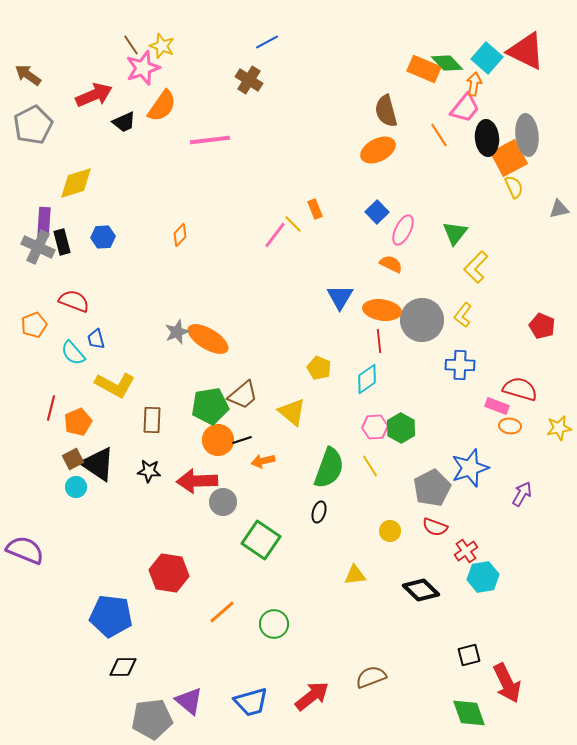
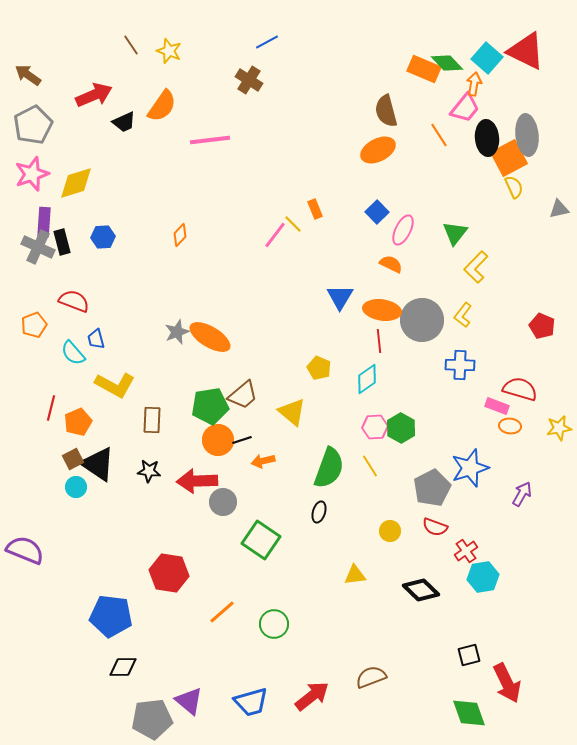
yellow star at (162, 46): moved 7 px right, 5 px down
pink star at (143, 68): moved 111 px left, 106 px down
orange ellipse at (208, 339): moved 2 px right, 2 px up
